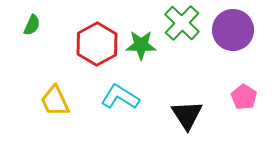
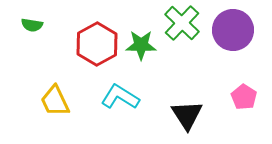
green semicircle: rotated 75 degrees clockwise
